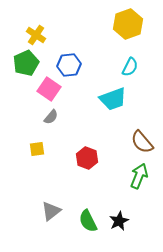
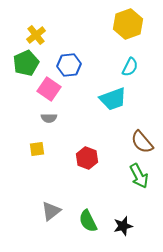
yellow cross: rotated 18 degrees clockwise
gray semicircle: moved 2 px left, 1 px down; rotated 49 degrees clockwise
green arrow: rotated 130 degrees clockwise
black star: moved 4 px right, 5 px down; rotated 12 degrees clockwise
